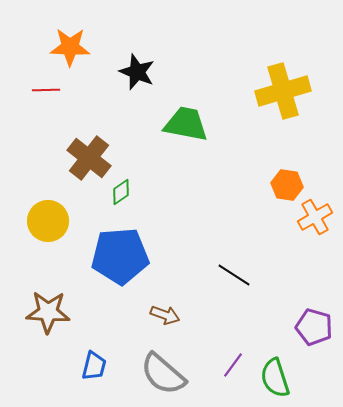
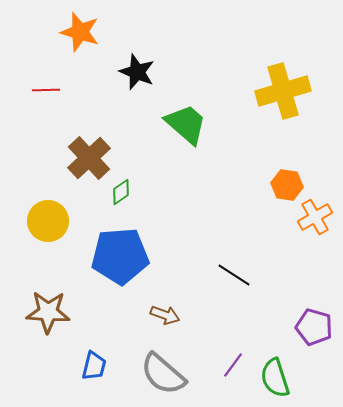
orange star: moved 10 px right, 15 px up; rotated 15 degrees clockwise
green trapezoid: rotated 30 degrees clockwise
brown cross: rotated 9 degrees clockwise
